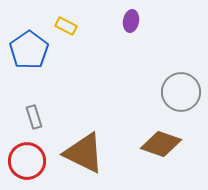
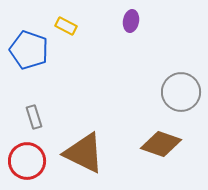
blue pentagon: rotated 18 degrees counterclockwise
